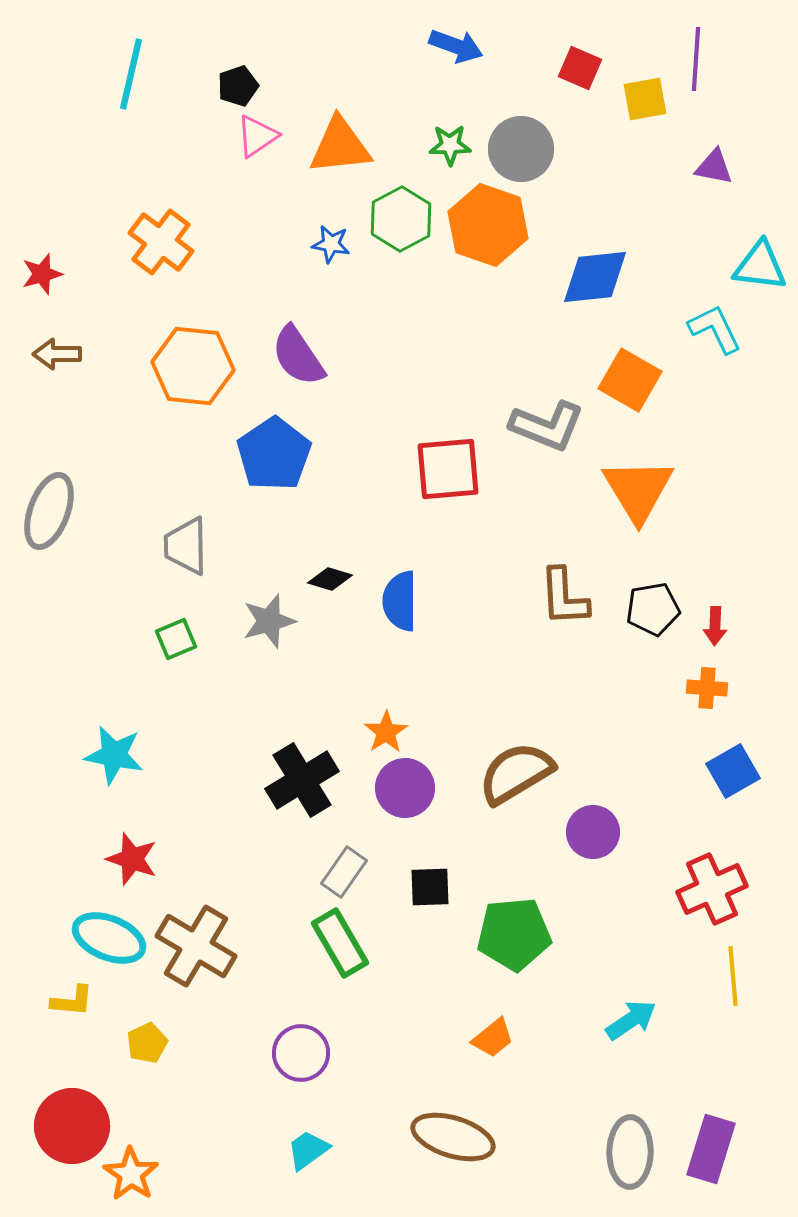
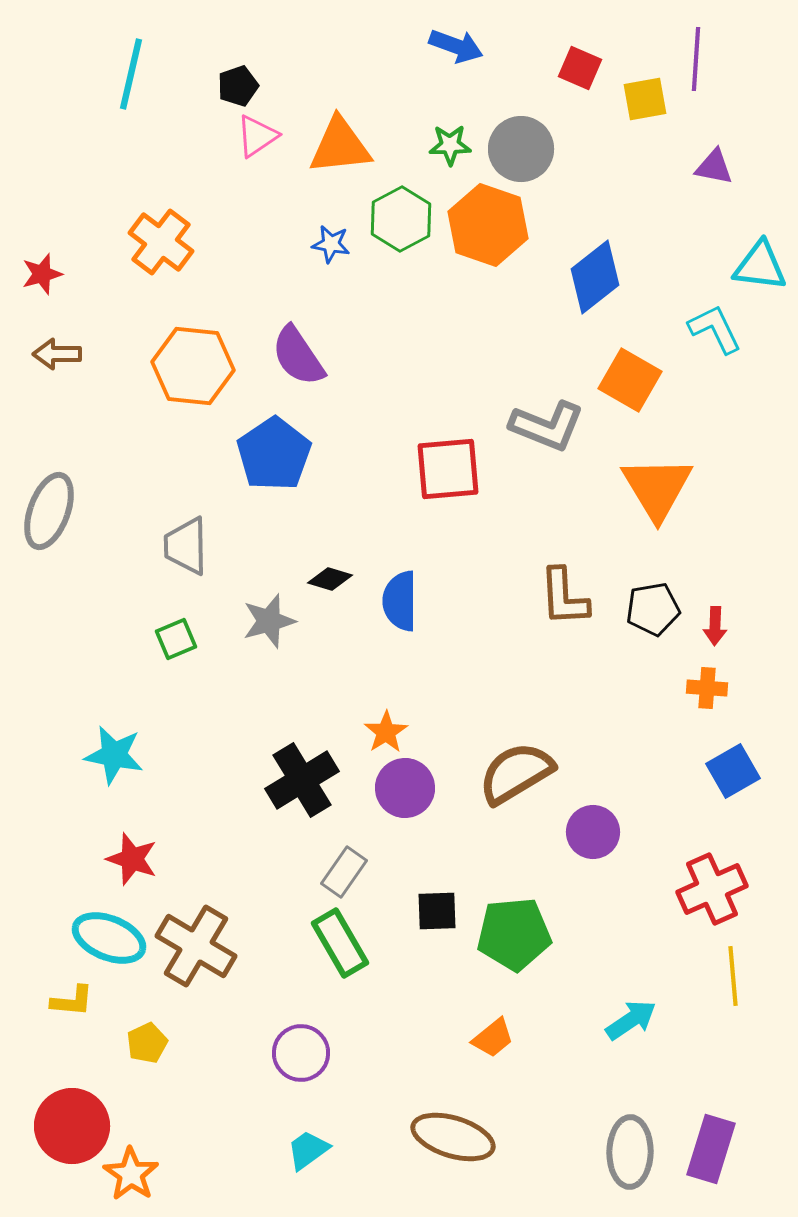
blue diamond at (595, 277): rotated 32 degrees counterclockwise
orange triangle at (638, 490): moved 19 px right, 2 px up
black square at (430, 887): moved 7 px right, 24 px down
